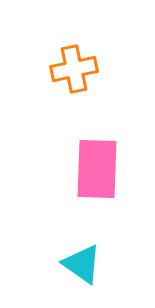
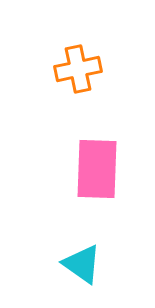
orange cross: moved 4 px right
